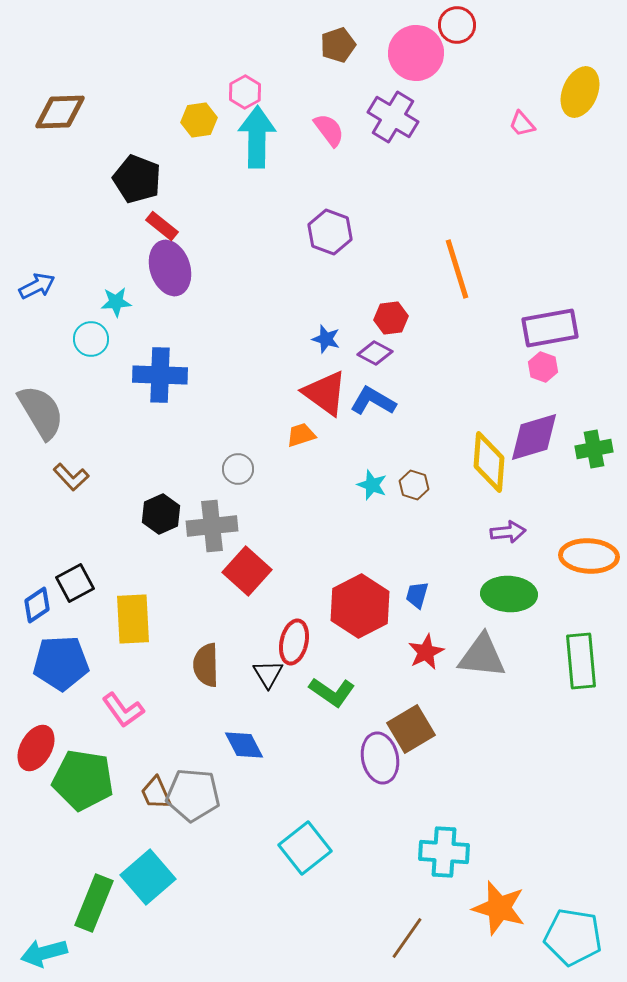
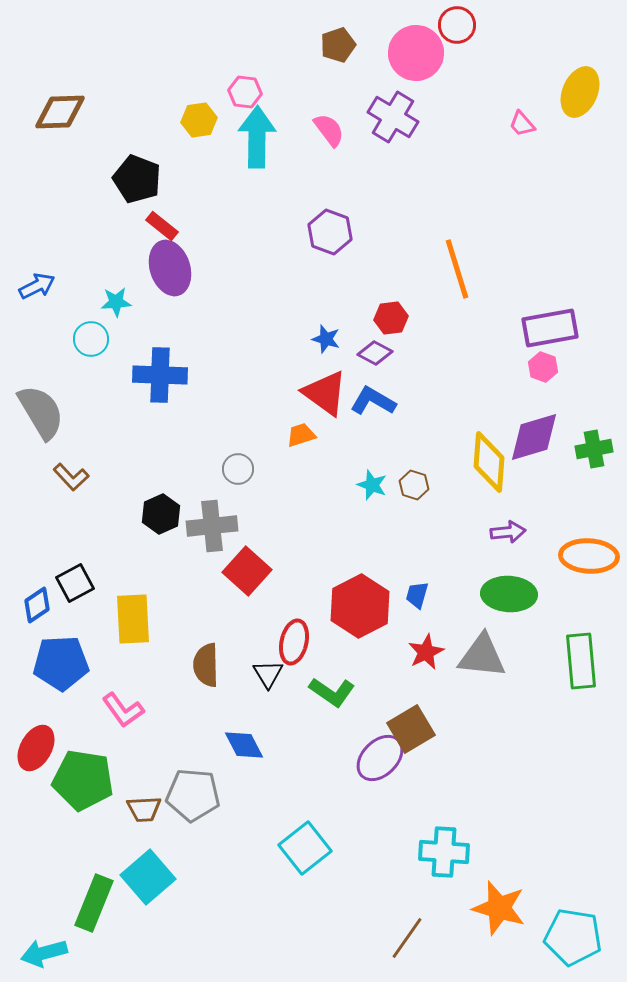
pink hexagon at (245, 92): rotated 24 degrees counterclockwise
purple ellipse at (380, 758): rotated 57 degrees clockwise
brown trapezoid at (156, 793): moved 12 px left, 16 px down; rotated 69 degrees counterclockwise
